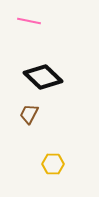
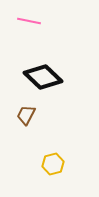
brown trapezoid: moved 3 px left, 1 px down
yellow hexagon: rotated 15 degrees counterclockwise
